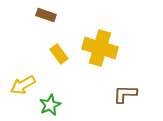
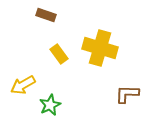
brown L-shape: moved 2 px right
